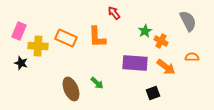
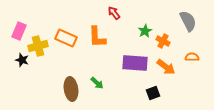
orange cross: moved 2 px right
yellow cross: rotated 18 degrees counterclockwise
black star: moved 1 px right, 3 px up
brown ellipse: rotated 15 degrees clockwise
